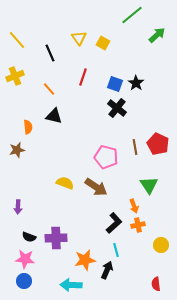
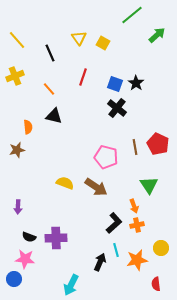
orange cross: moved 1 px left
yellow circle: moved 3 px down
orange star: moved 52 px right
black arrow: moved 7 px left, 8 px up
blue circle: moved 10 px left, 2 px up
cyan arrow: rotated 65 degrees counterclockwise
